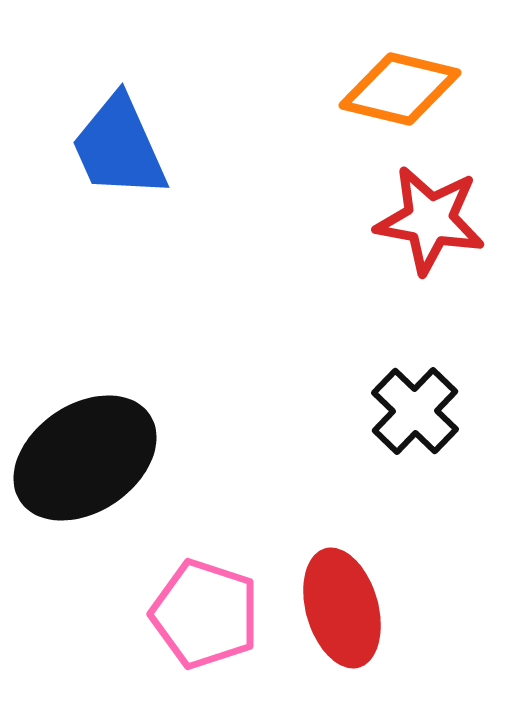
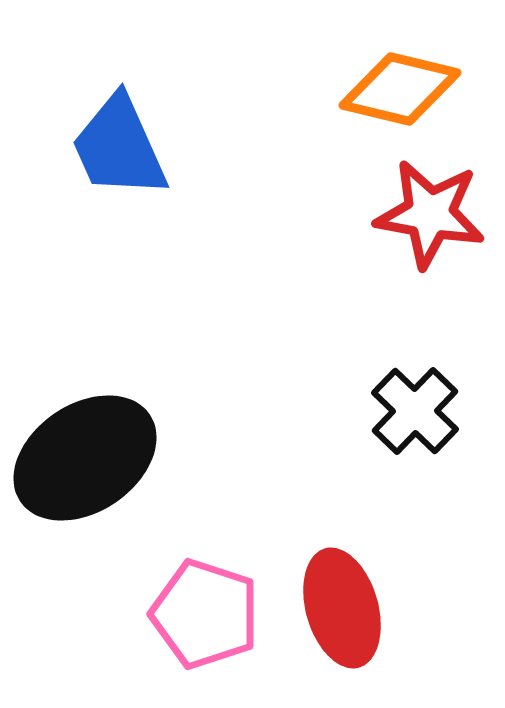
red star: moved 6 px up
